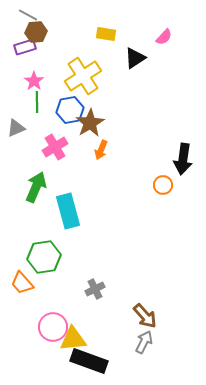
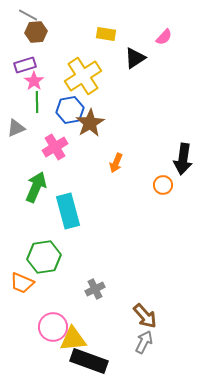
purple rectangle: moved 18 px down
orange arrow: moved 15 px right, 13 px down
orange trapezoid: rotated 25 degrees counterclockwise
